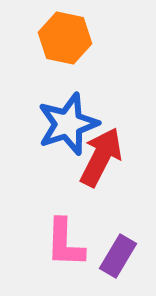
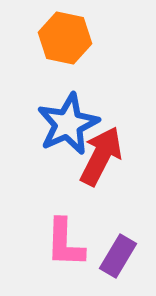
blue star: rotated 6 degrees counterclockwise
red arrow: moved 1 px up
